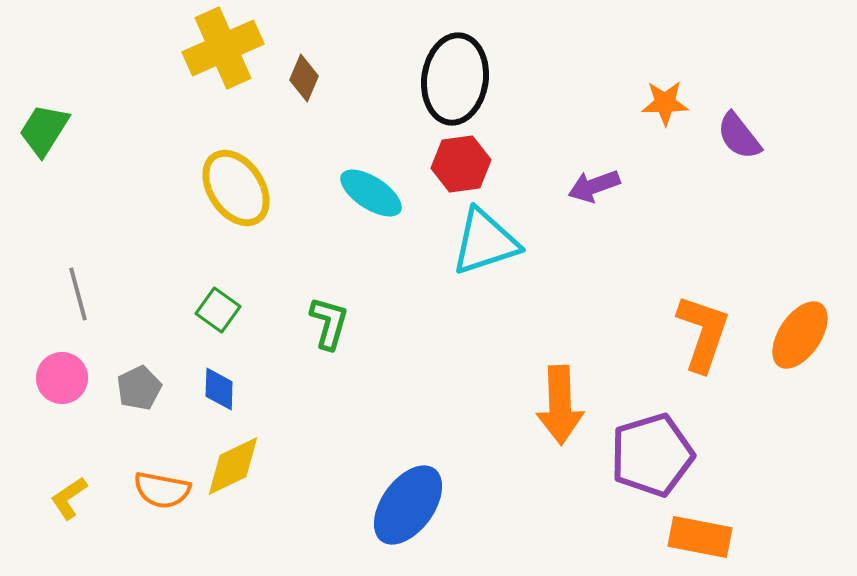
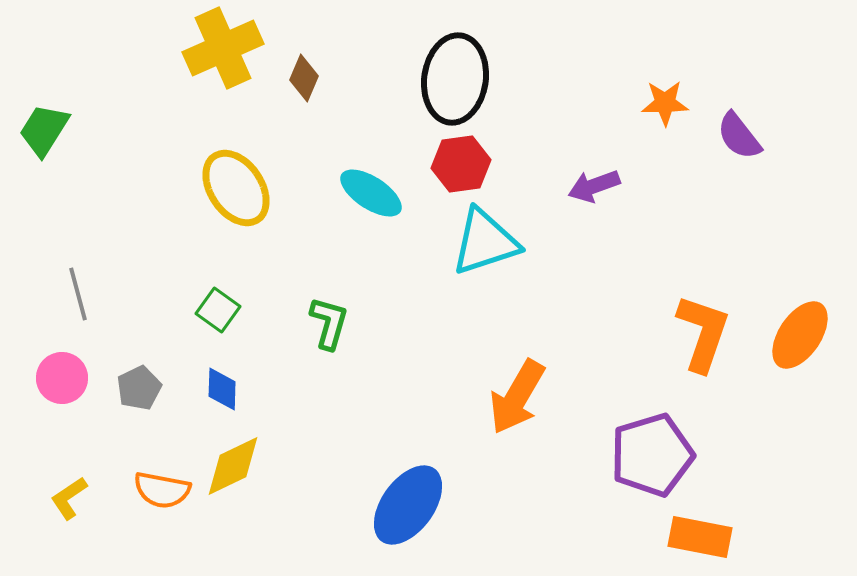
blue diamond: moved 3 px right
orange arrow: moved 43 px left, 8 px up; rotated 32 degrees clockwise
